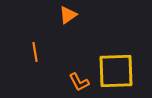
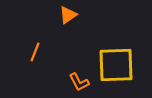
orange line: rotated 30 degrees clockwise
yellow square: moved 6 px up
